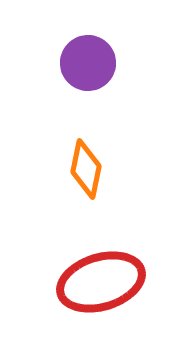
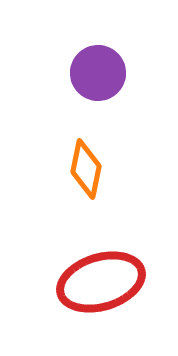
purple circle: moved 10 px right, 10 px down
